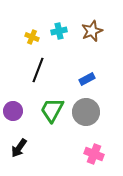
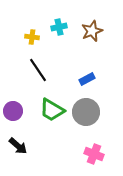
cyan cross: moved 4 px up
yellow cross: rotated 16 degrees counterclockwise
black line: rotated 55 degrees counterclockwise
green trapezoid: rotated 88 degrees counterclockwise
black arrow: moved 1 px left, 2 px up; rotated 84 degrees counterclockwise
